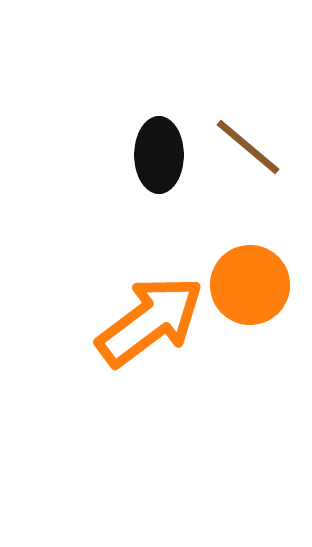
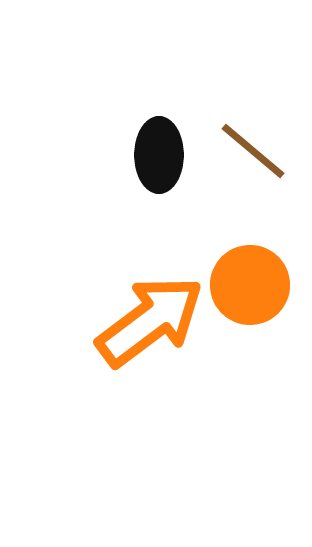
brown line: moved 5 px right, 4 px down
